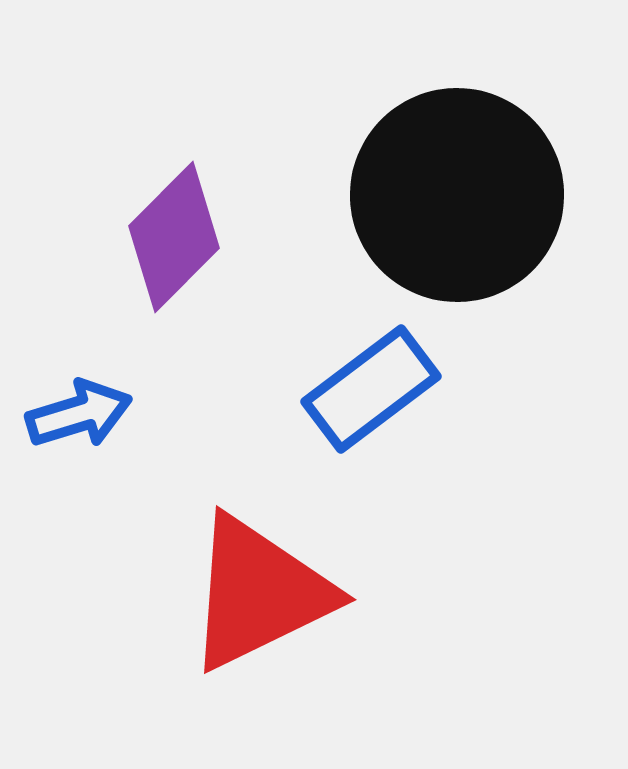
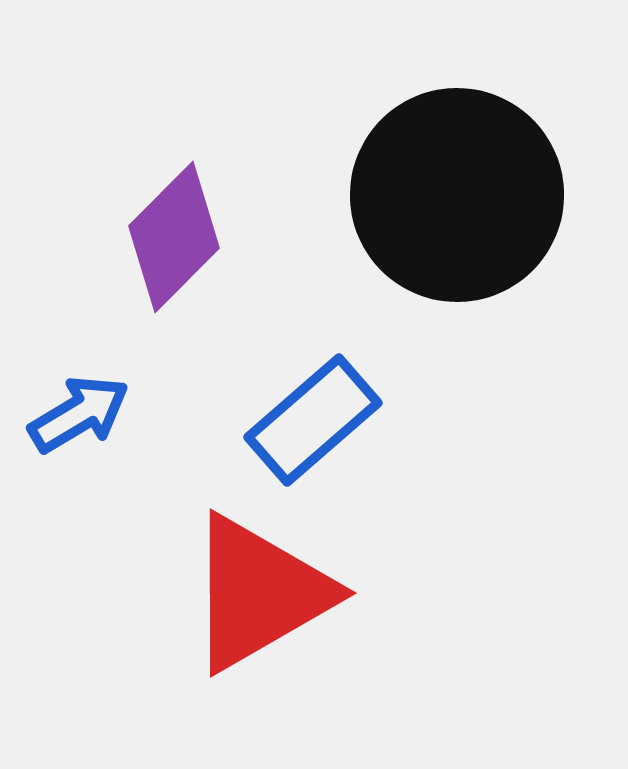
blue rectangle: moved 58 px left, 31 px down; rotated 4 degrees counterclockwise
blue arrow: rotated 14 degrees counterclockwise
red triangle: rotated 4 degrees counterclockwise
